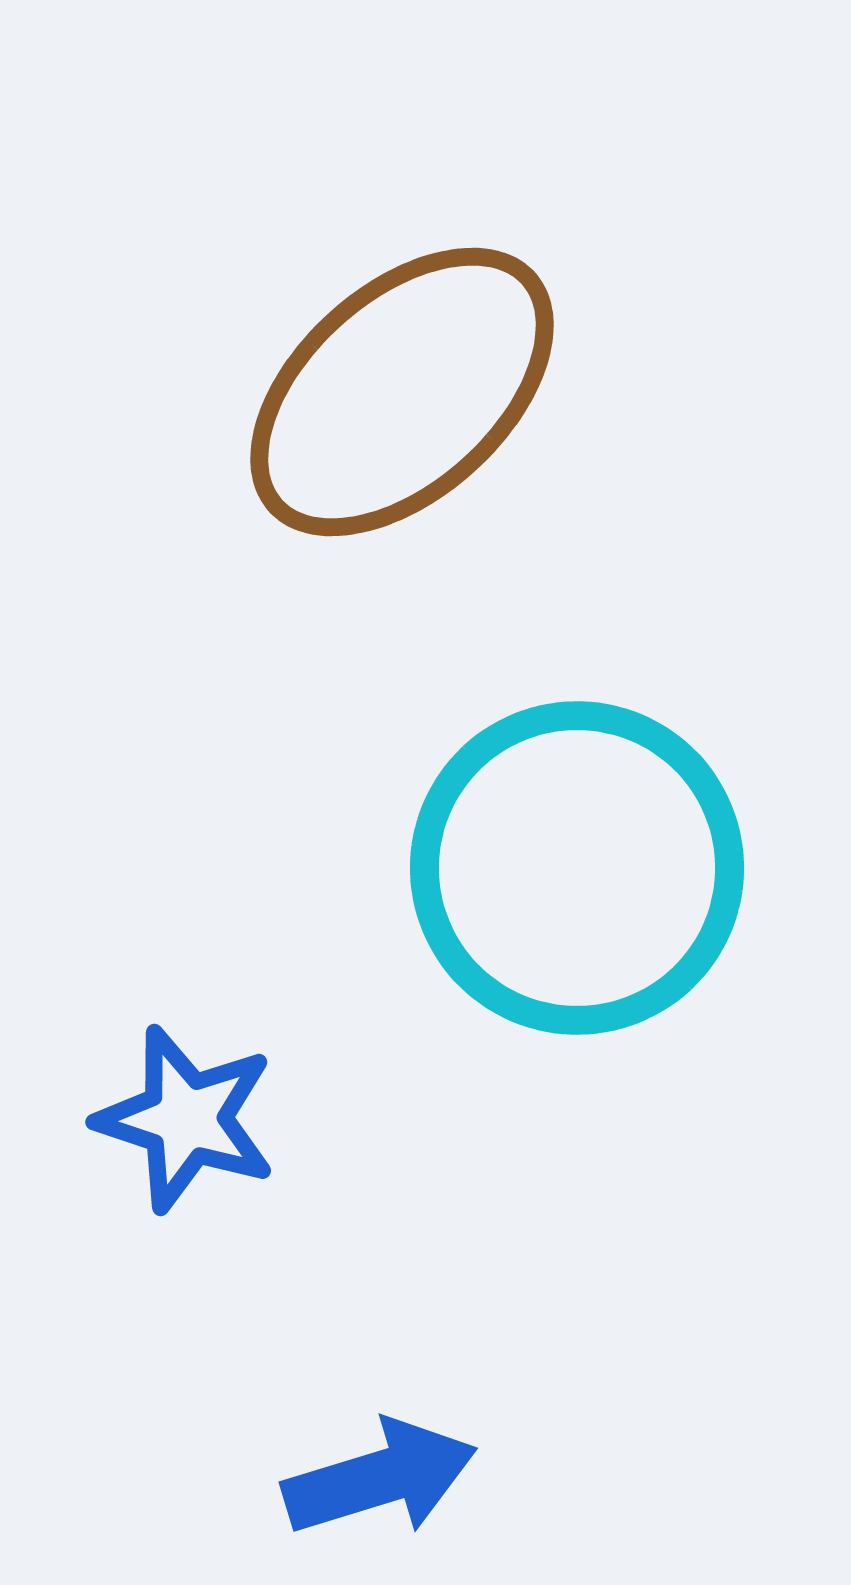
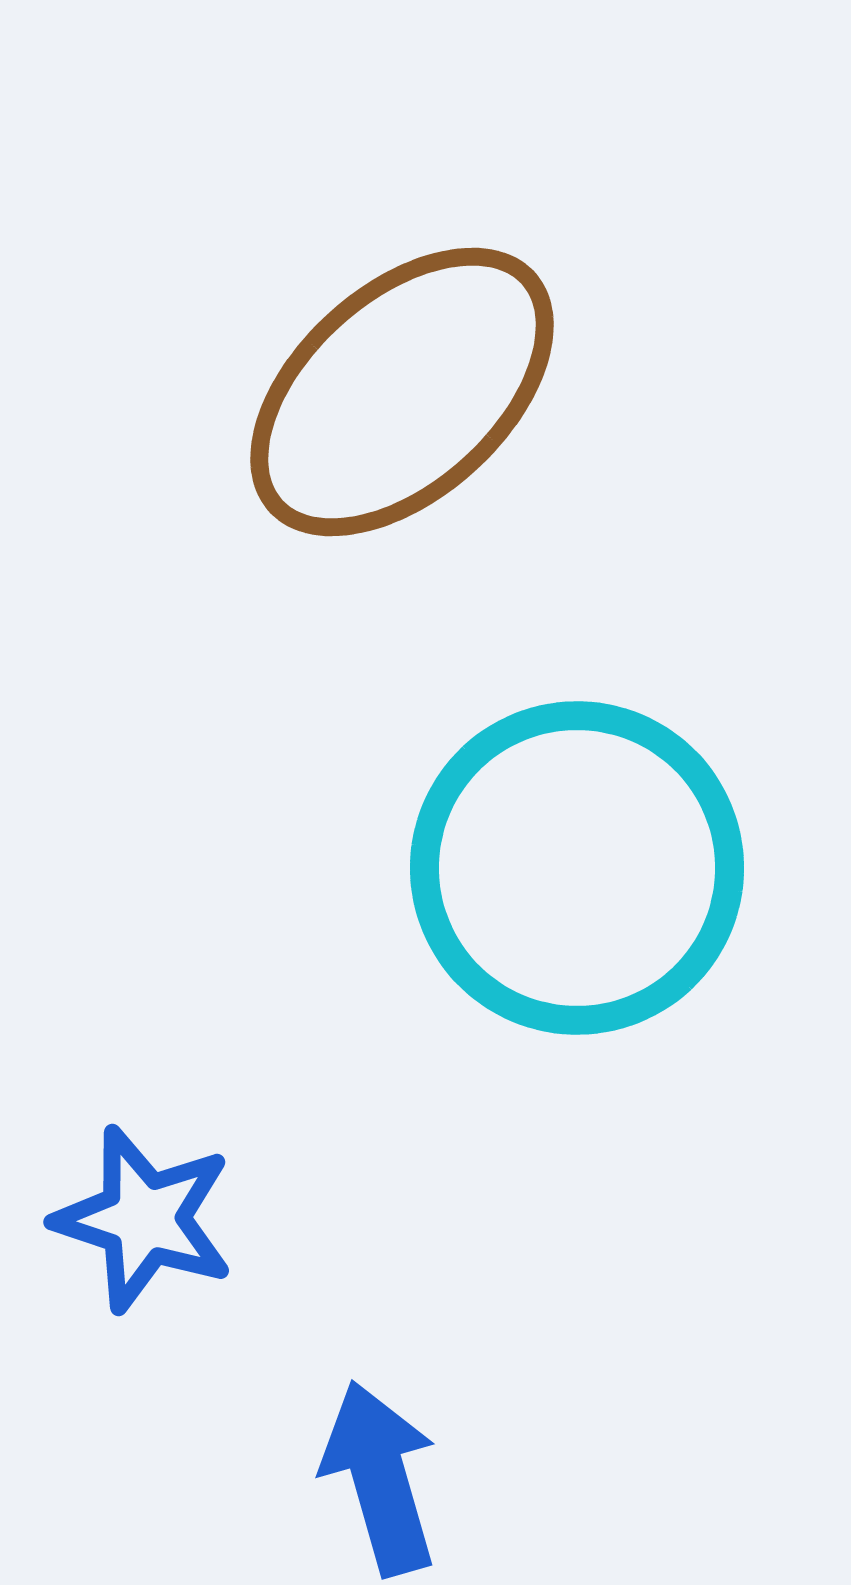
blue star: moved 42 px left, 100 px down
blue arrow: rotated 89 degrees counterclockwise
